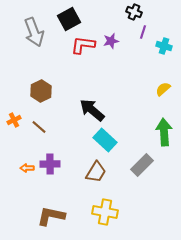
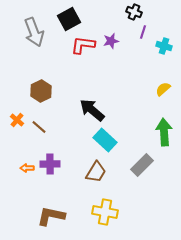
orange cross: moved 3 px right; rotated 24 degrees counterclockwise
